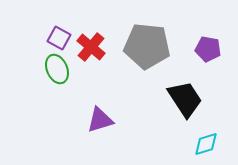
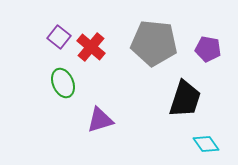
purple square: moved 1 px up; rotated 10 degrees clockwise
gray pentagon: moved 7 px right, 3 px up
green ellipse: moved 6 px right, 14 px down
black trapezoid: rotated 51 degrees clockwise
cyan diamond: rotated 72 degrees clockwise
